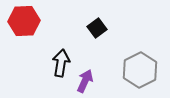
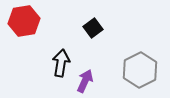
red hexagon: rotated 8 degrees counterclockwise
black square: moved 4 px left
